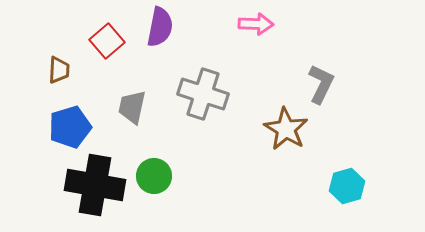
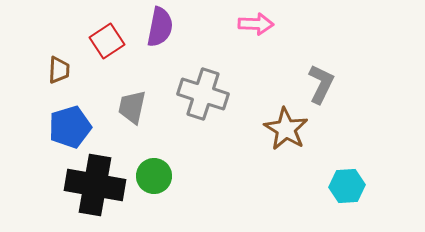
red square: rotated 8 degrees clockwise
cyan hexagon: rotated 12 degrees clockwise
